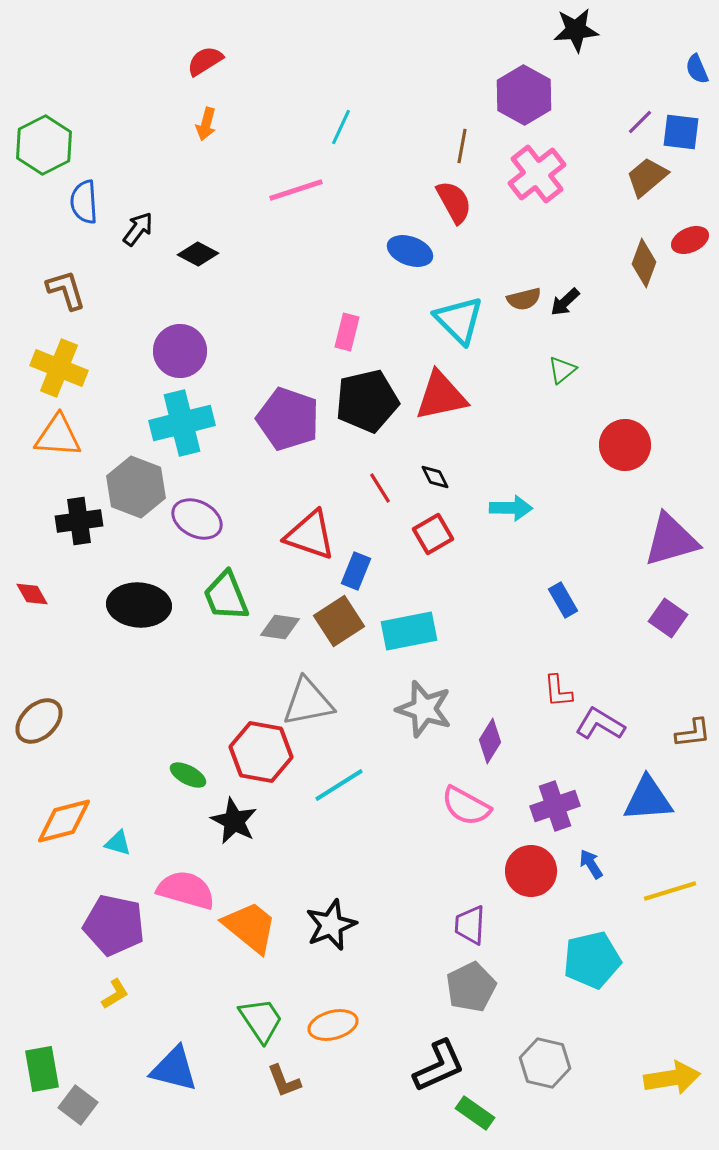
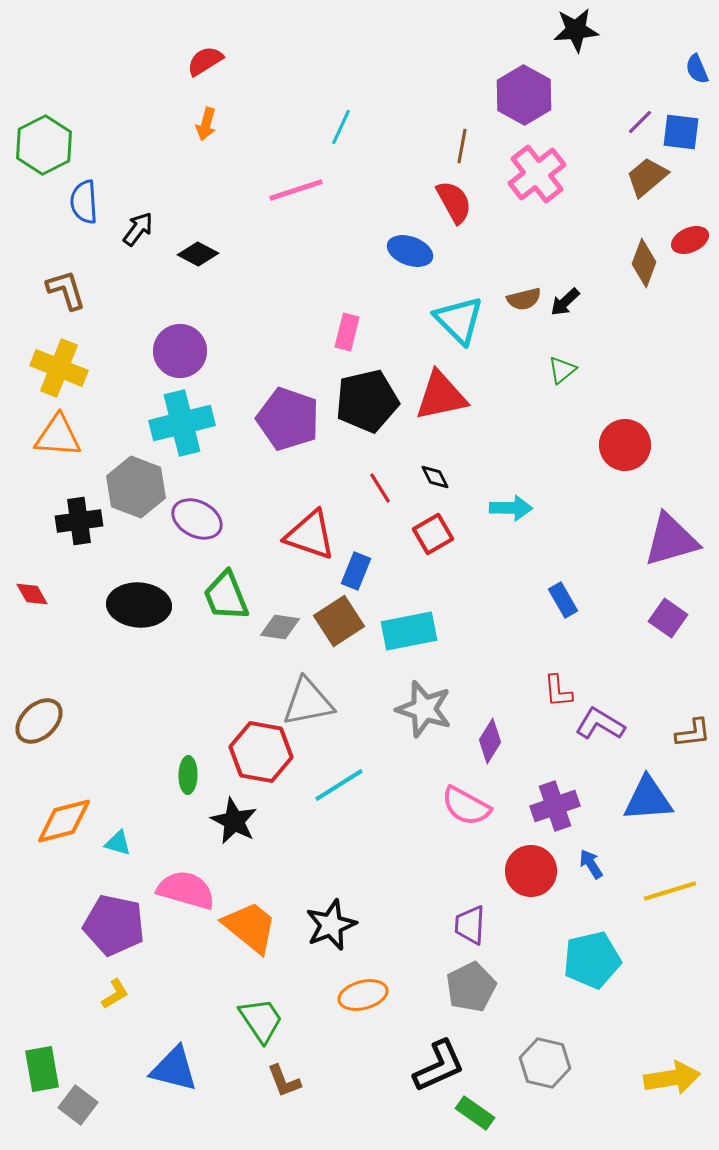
green ellipse at (188, 775): rotated 63 degrees clockwise
orange ellipse at (333, 1025): moved 30 px right, 30 px up
